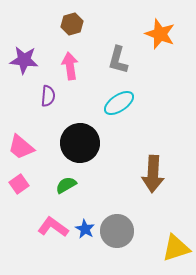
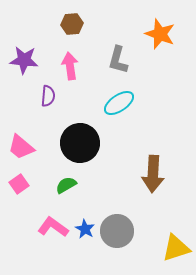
brown hexagon: rotated 10 degrees clockwise
